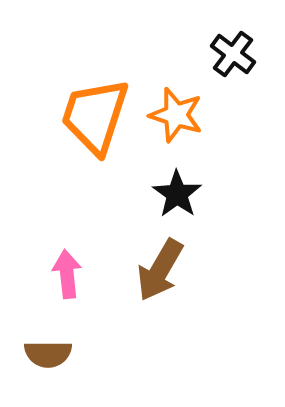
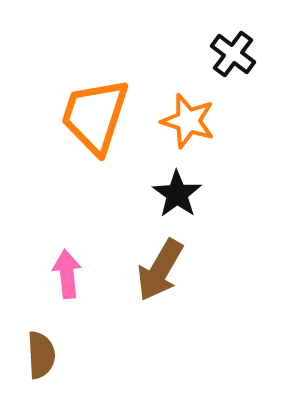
orange star: moved 12 px right, 6 px down
brown semicircle: moved 7 px left, 1 px down; rotated 93 degrees counterclockwise
